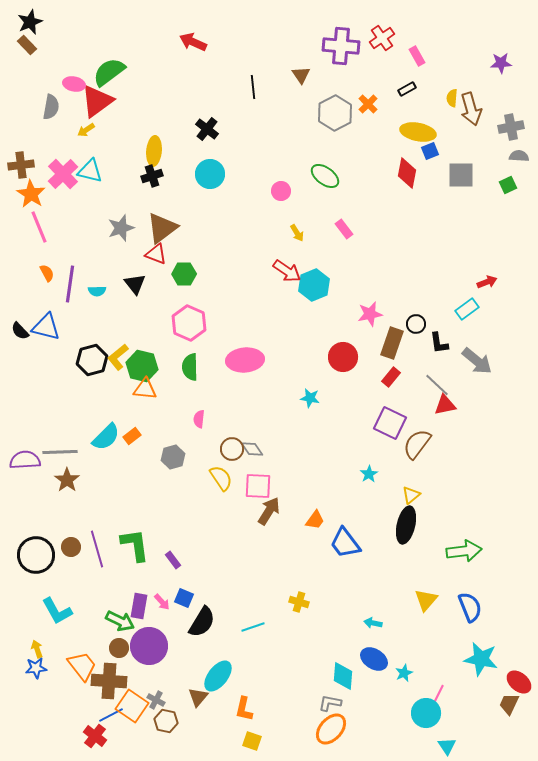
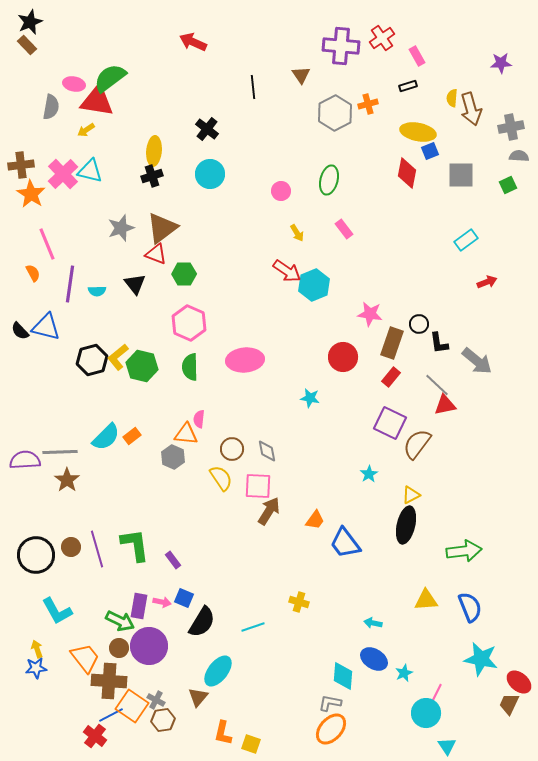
green semicircle at (109, 72): moved 1 px right, 6 px down
black rectangle at (407, 89): moved 1 px right, 3 px up; rotated 12 degrees clockwise
red triangle at (97, 101): rotated 45 degrees clockwise
orange cross at (368, 104): rotated 30 degrees clockwise
green ellipse at (325, 176): moved 4 px right, 4 px down; rotated 68 degrees clockwise
pink line at (39, 227): moved 8 px right, 17 px down
orange semicircle at (47, 273): moved 14 px left
cyan rectangle at (467, 309): moved 1 px left, 69 px up
pink star at (370, 314): rotated 20 degrees clockwise
black circle at (416, 324): moved 3 px right
orange triangle at (145, 389): moved 41 px right, 45 px down
gray diamond at (252, 449): moved 15 px right, 2 px down; rotated 25 degrees clockwise
gray hexagon at (173, 457): rotated 20 degrees counterclockwise
yellow triangle at (411, 495): rotated 12 degrees clockwise
yellow triangle at (426, 600): rotated 45 degrees clockwise
pink arrow at (162, 602): rotated 36 degrees counterclockwise
orange trapezoid at (82, 666): moved 3 px right, 8 px up
cyan ellipse at (218, 676): moved 5 px up
pink line at (438, 695): moved 2 px left, 1 px up
orange L-shape at (244, 709): moved 21 px left, 24 px down
brown hexagon at (166, 721): moved 3 px left, 1 px up; rotated 20 degrees counterclockwise
yellow square at (252, 741): moved 1 px left, 3 px down
